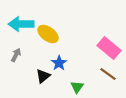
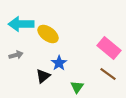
gray arrow: rotated 48 degrees clockwise
